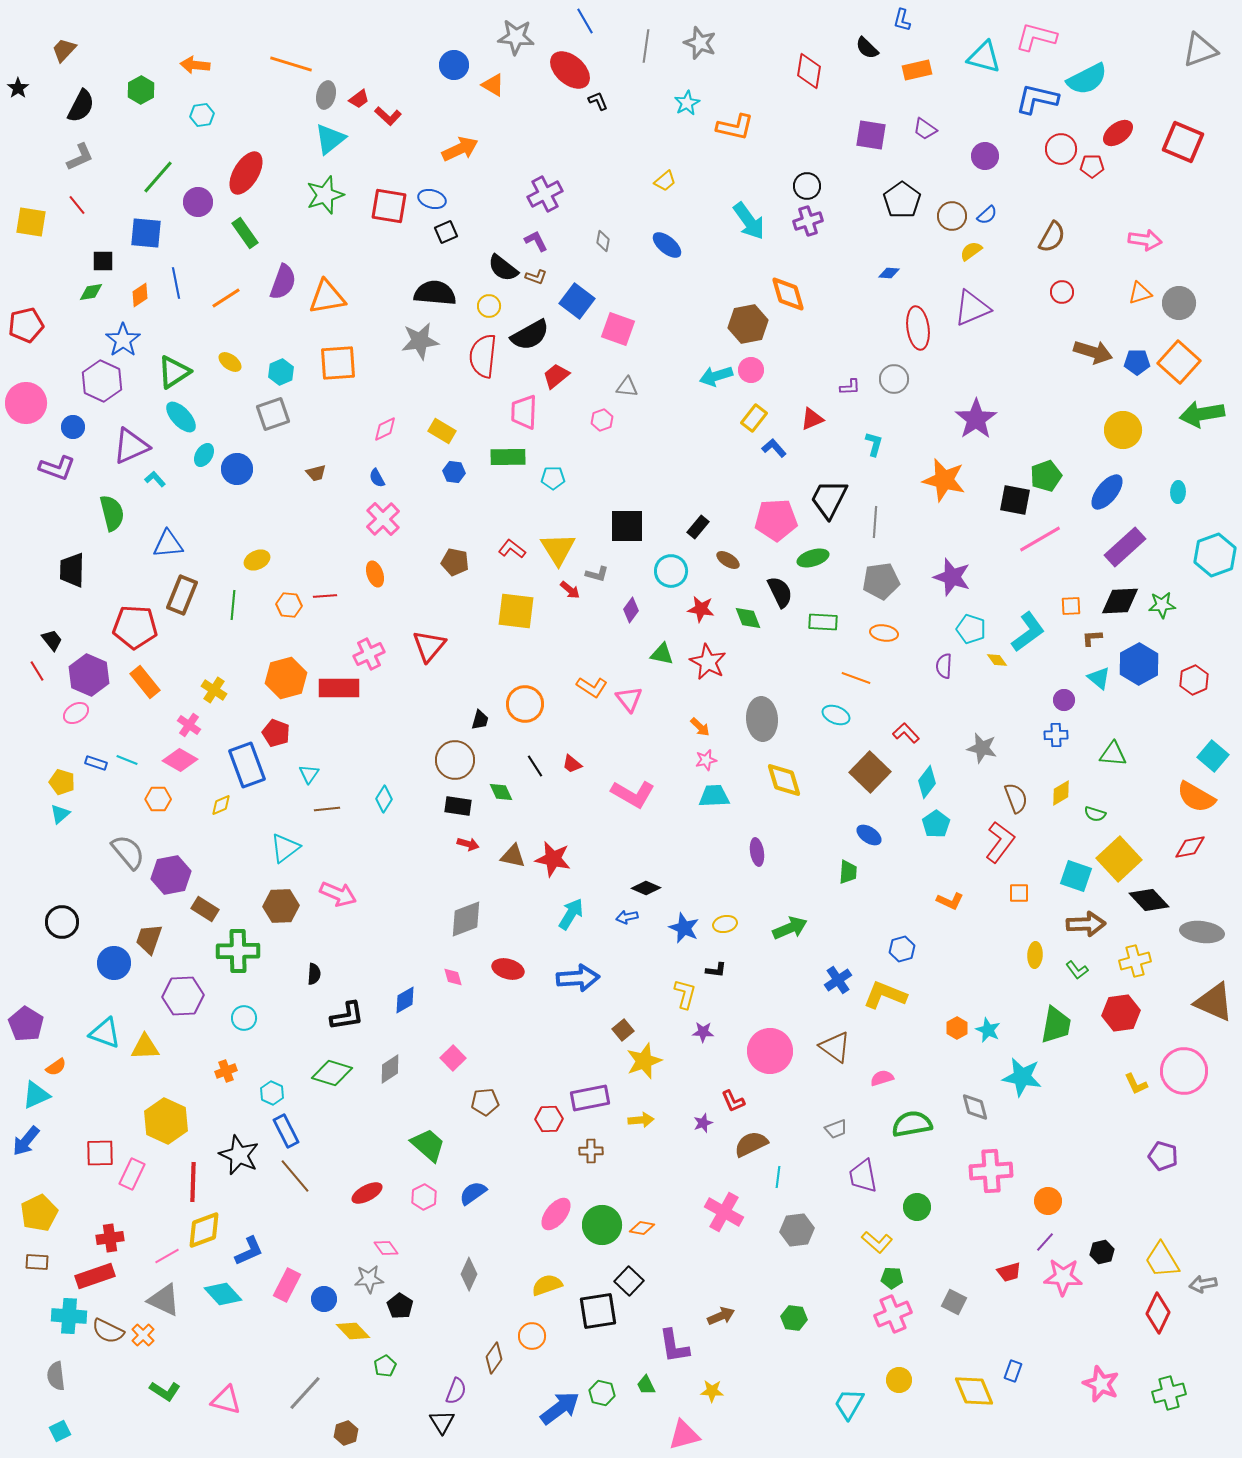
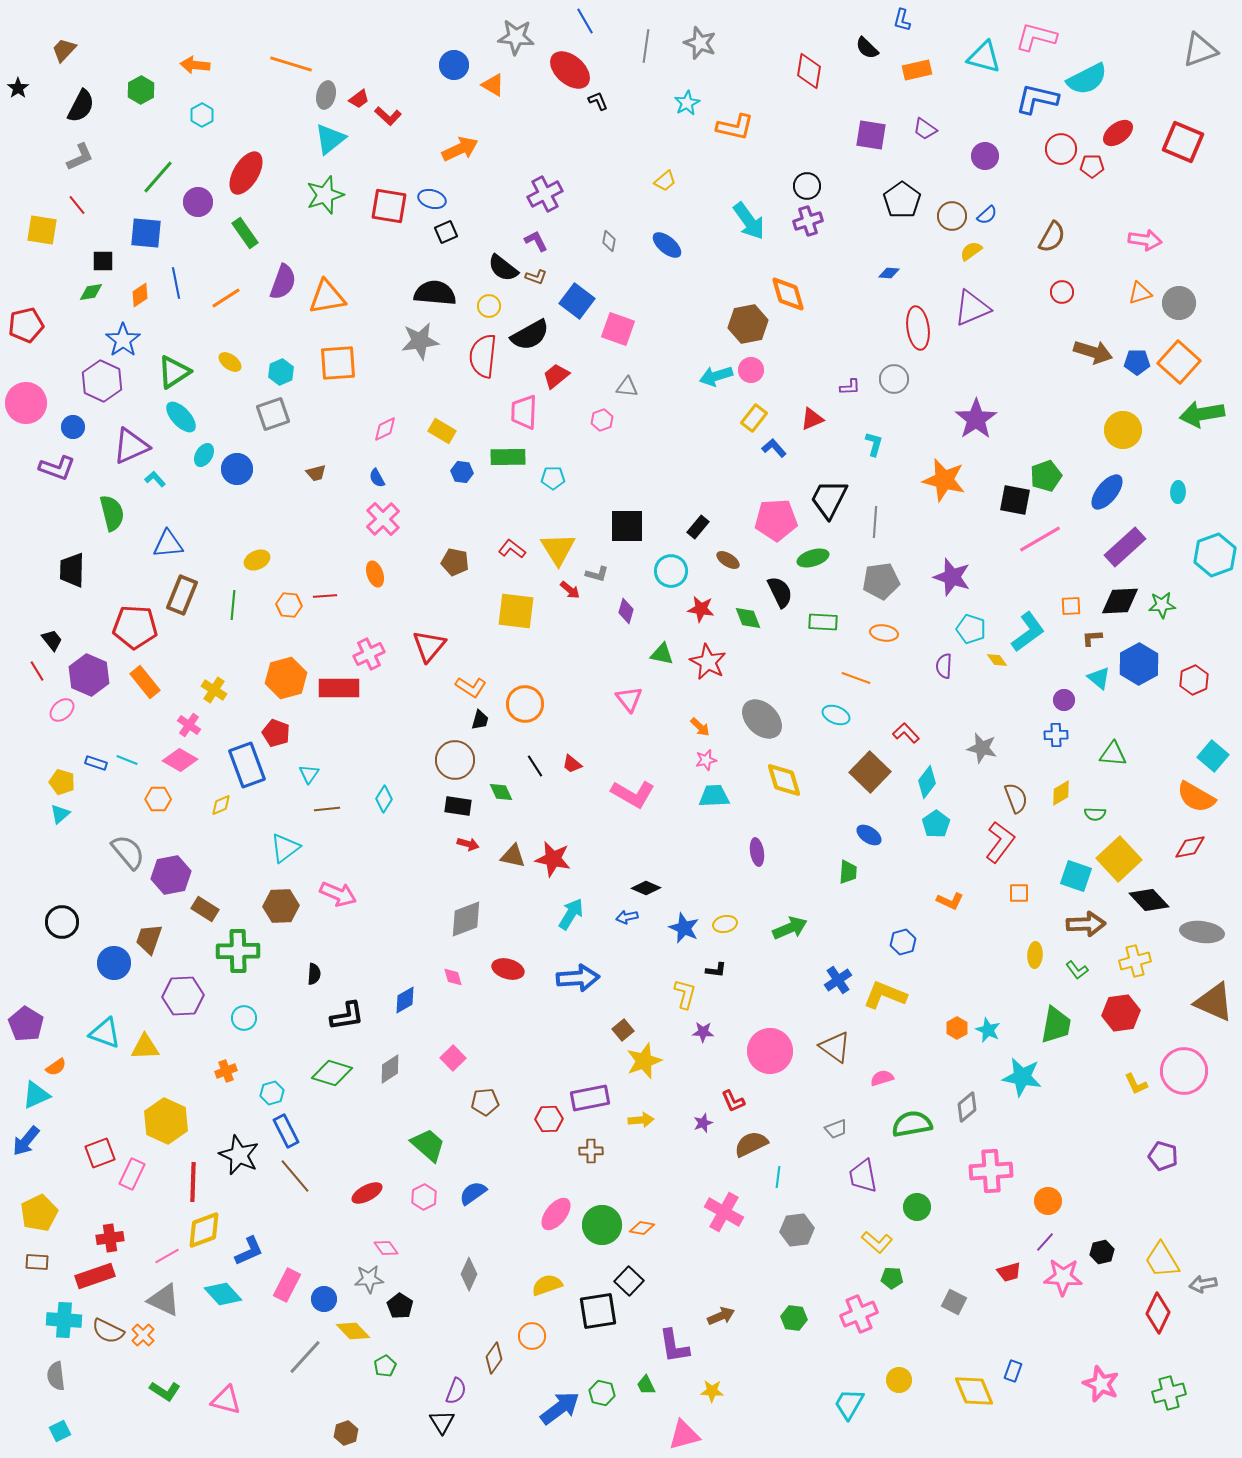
cyan hexagon at (202, 115): rotated 20 degrees counterclockwise
yellow square at (31, 222): moved 11 px right, 8 px down
gray diamond at (603, 241): moved 6 px right
blue hexagon at (454, 472): moved 8 px right
purple diamond at (631, 610): moved 5 px left, 1 px down; rotated 20 degrees counterclockwise
orange L-shape at (592, 687): moved 121 px left
pink ellipse at (76, 713): moved 14 px left, 3 px up; rotated 10 degrees counterclockwise
gray ellipse at (762, 719): rotated 42 degrees counterclockwise
green semicircle at (1095, 814): rotated 15 degrees counterclockwise
blue hexagon at (902, 949): moved 1 px right, 7 px up
cyan hexagon at (272, 1093): rotated 20 degrees clockwise
gray diamond at (975, 1107): moved 8 px left; rotated 64 degrees clockwise
red square at (100, 1153): rotated 20 degrees counterclockwise
pink cross at (893, 1314): moved 34 px left
cyan cross at (69, 1316): moved 5 px left, 4 px down
gray line at (305, 1393): moved 36 px up
